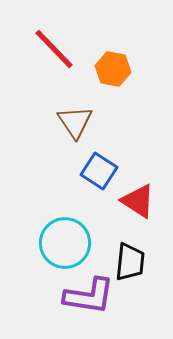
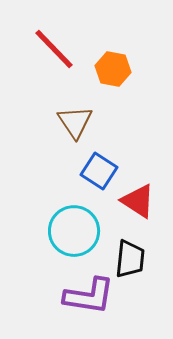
cyan circle: moved 9 px right, 12 px up
black trapezoid: moved 3 px up
